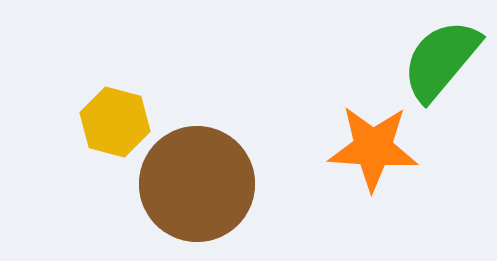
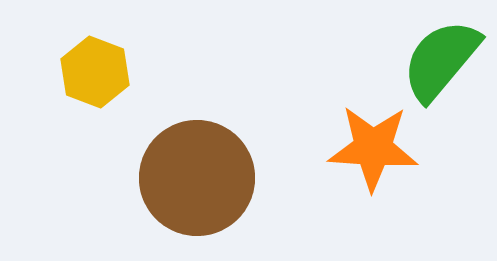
yellow hexagon: moved 20 px left, 50 px up; rotated 6 degrees clockwise
brown circle: moved 6 px up
